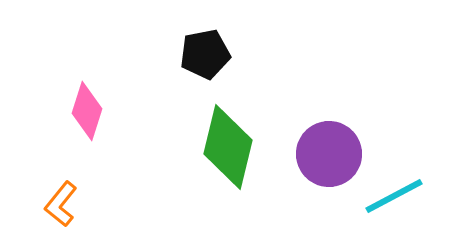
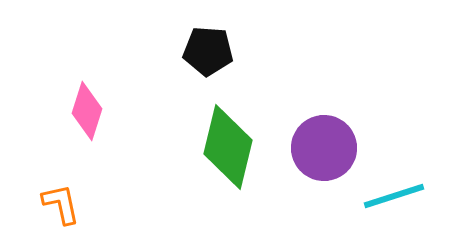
black pentagon: moved 3 px right, 3 px up; rotated 15 degrees clockwise
purple circle: moved 5 px left, 6 px up
cyan line: rotated 10 degrees clockwise
orange L-shape: rotated 129 degrees clockwise
